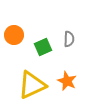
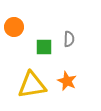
orange circle: moved 8 px up
green square: moved 1 px right; rotated 24 degrees clockwise
yellow triangle: rotated 16 degrees clockwise
